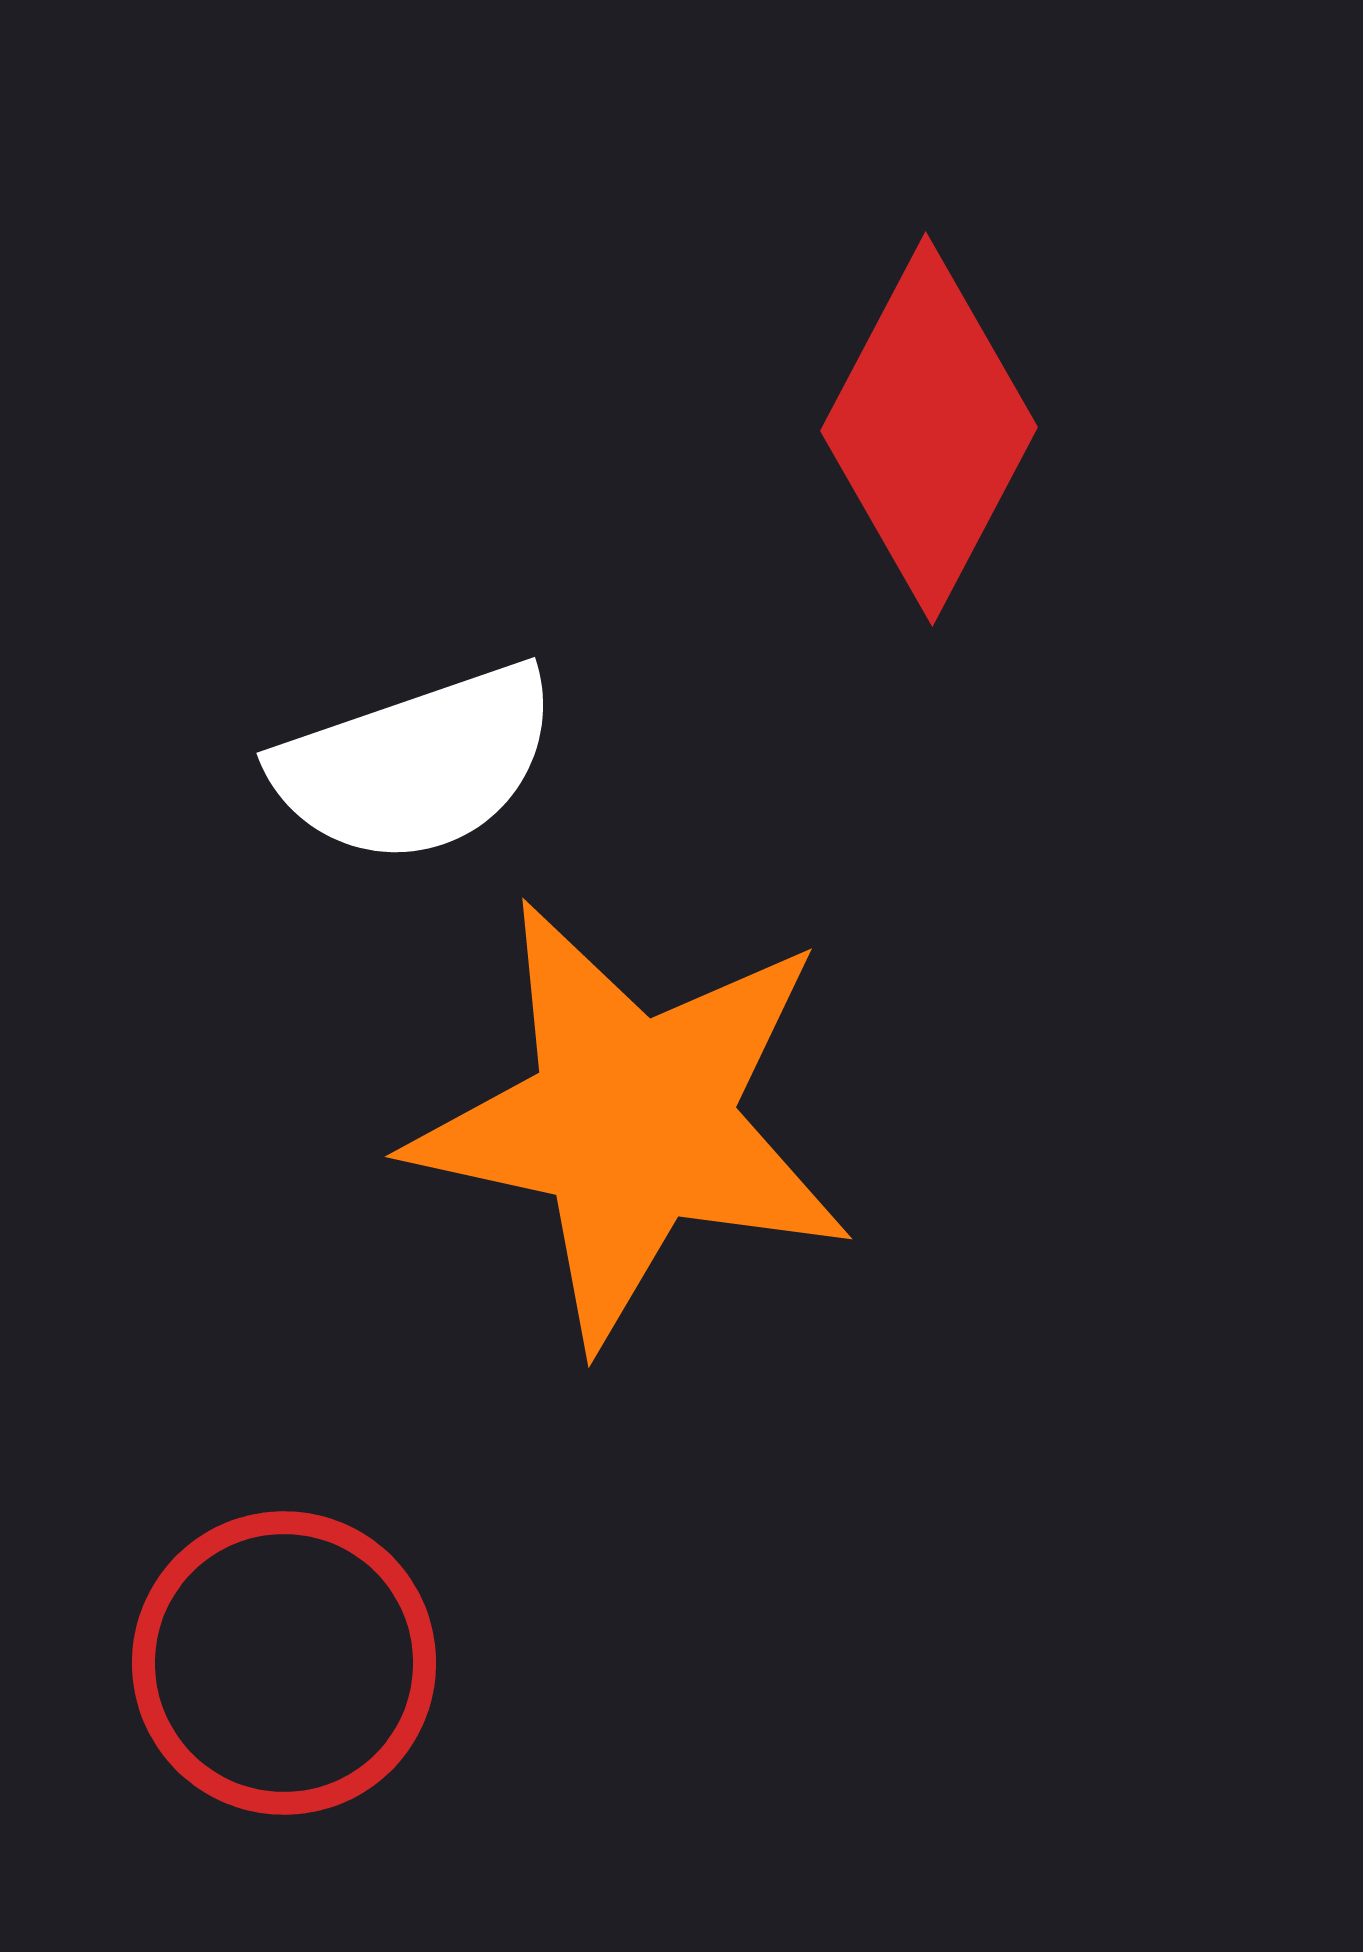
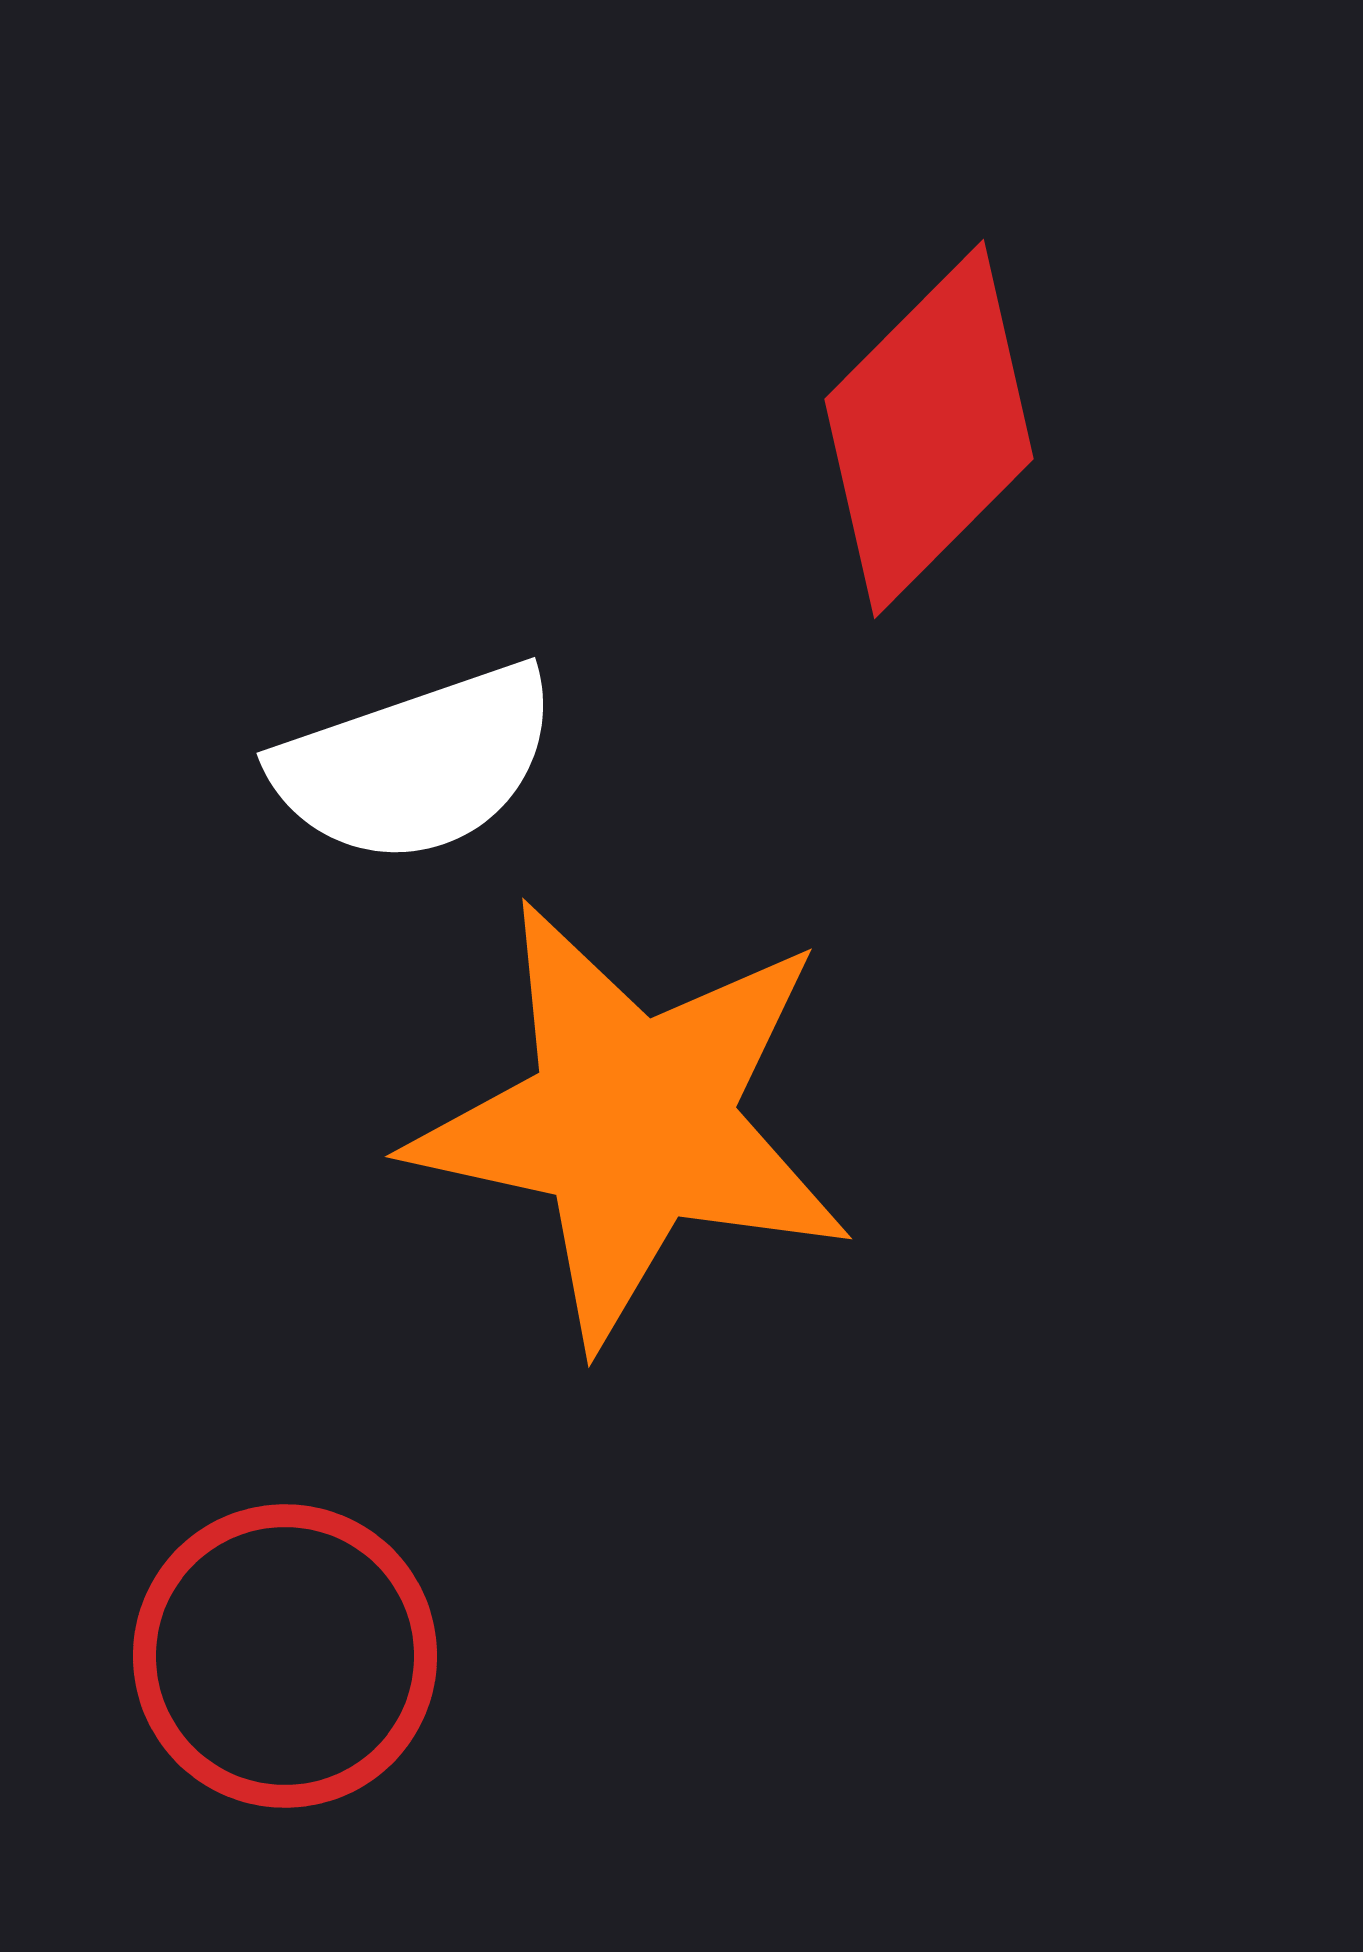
red diamond: rotated 17 degrees clockwise
red circle: moved 1 px right, 7 px up
